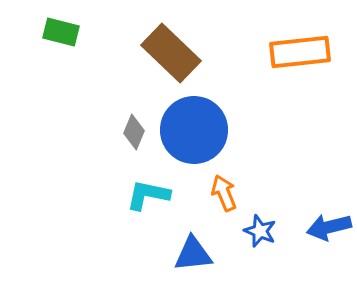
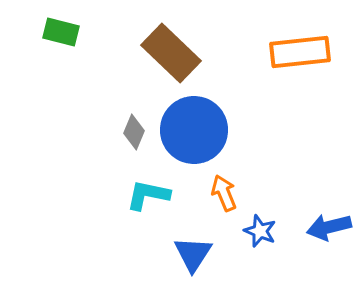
blue triangle: rotated 51 degrees counterclockwise
